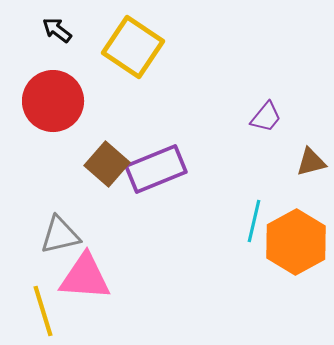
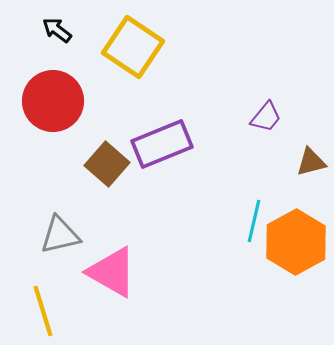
purple rectangle: moved 6 px right, 25 px up
pink triangle: moved 27 px right, 5 px up; rotated 26 degrees clockwise
